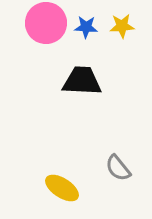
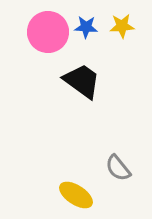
pink circle: moved 2 px right, 9 px down
black trapezoid: rotated 33 degrees clockwise
yellow ellipse: moved 14 px right, 7 px down
